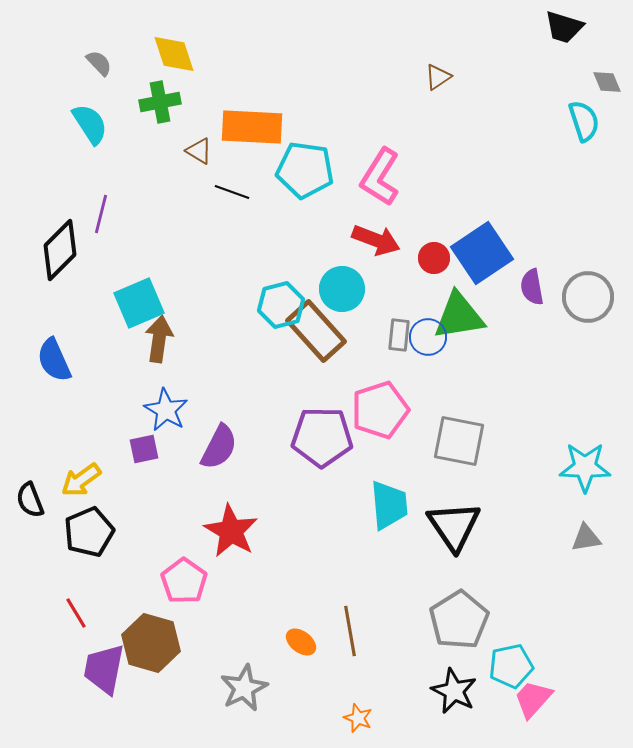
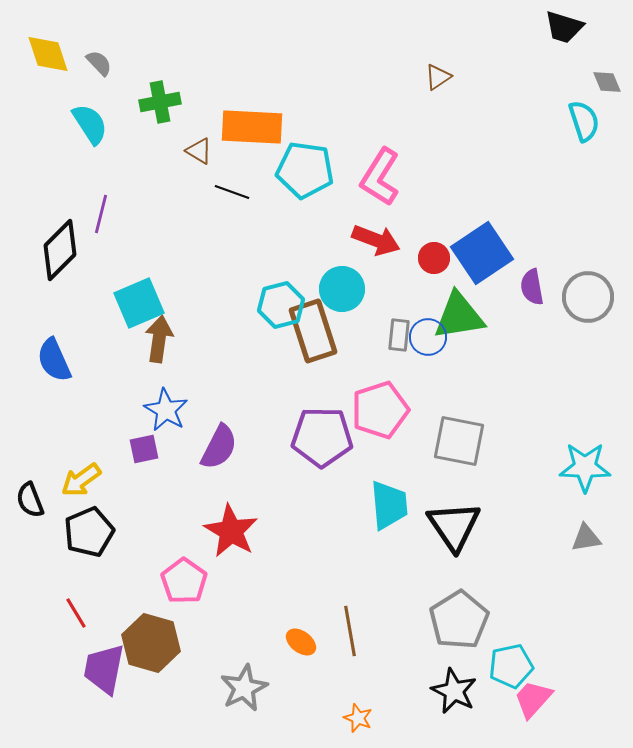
yellow diamond at (174, 54): moved 126 px left
brown rectangle at (316, 331): moved 3 px left; rotated 24 degrees clockwise
